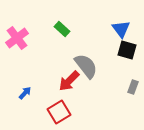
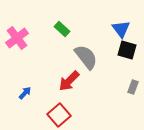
gray semicircle: moved 9 px up
red square: moved 3 px down; rotated 10 degrees counterclockwise
